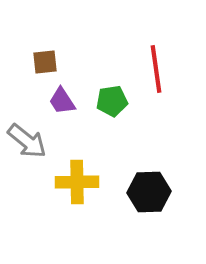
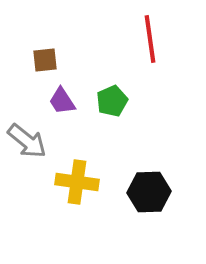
brown square: moved 2 px up
red line: moved 6 px left, 30 px up
green pentagon: rotated 16 degrees counterclockwise
yellow cross: rotated 9 degrees clockwise
